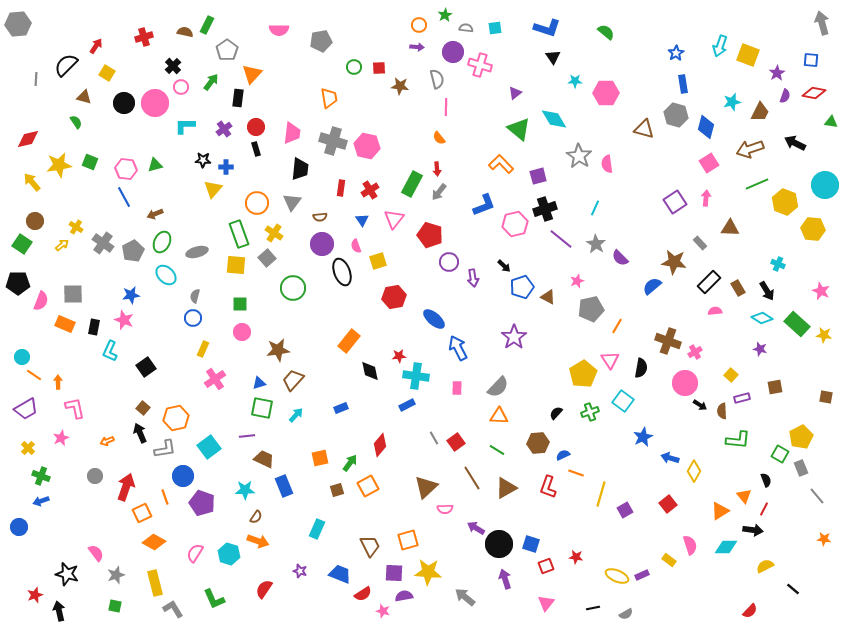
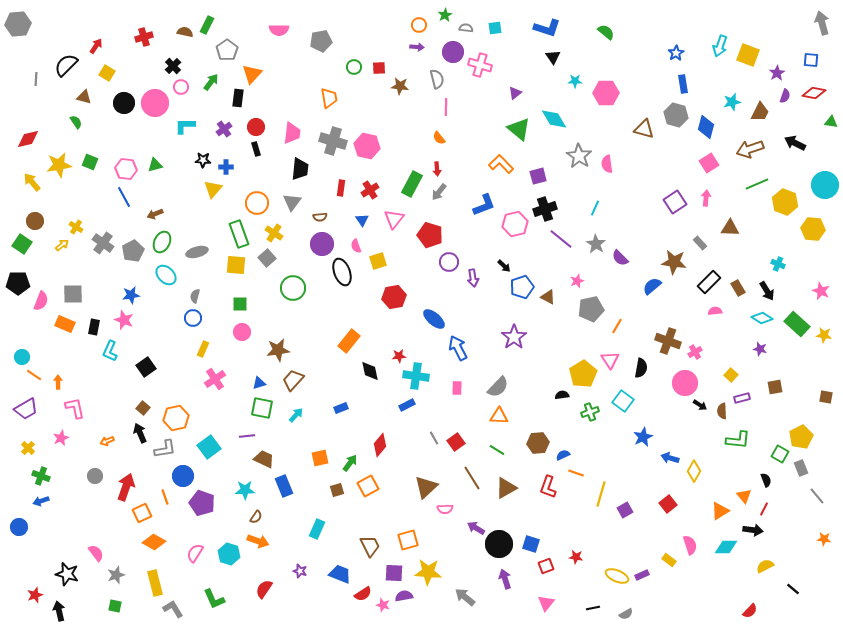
black semicircle at (556, 413): moved 6 px right, 18 px up; rotated 40 degrees clockwise
pink star at (383, 611): moved 6 px up
